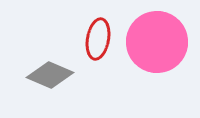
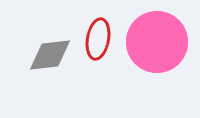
gray diamond: moved 20 px up; rotated 30 degrees counterclockwise
